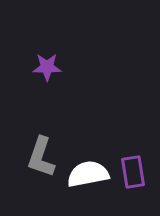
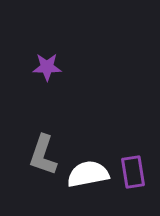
gray L-shape: moved 2 px right, 2 px up
